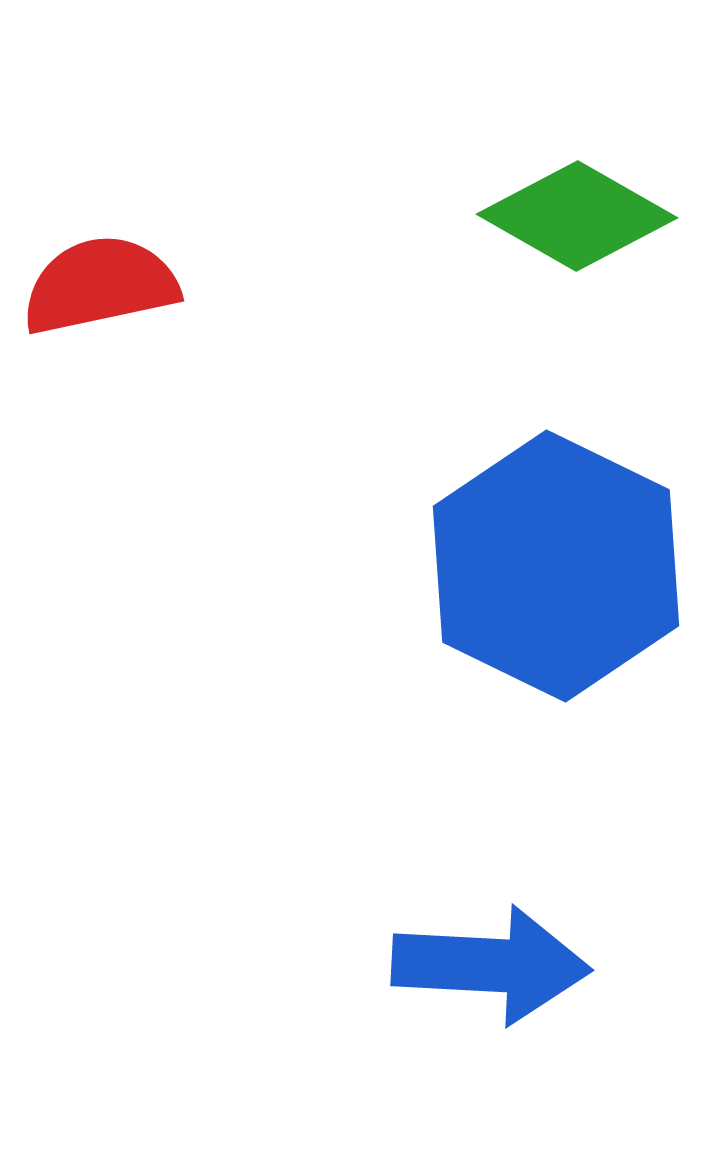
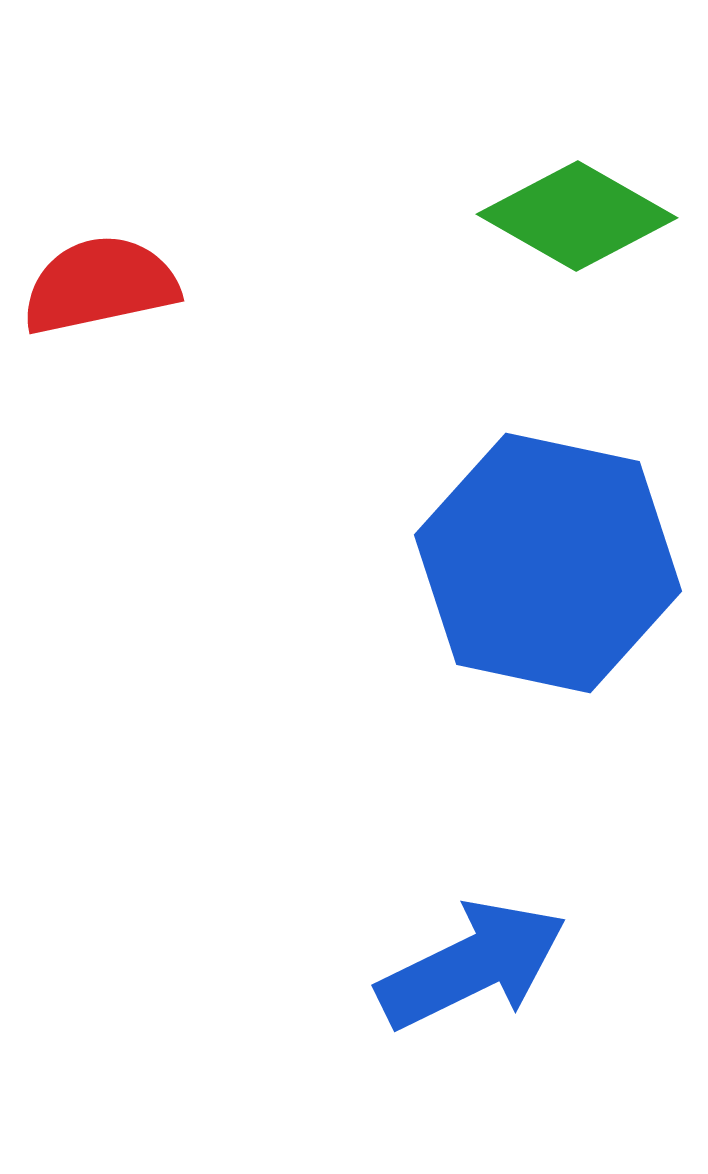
blue hexagon: moved 8 px left, 3 px up; rotated 14 degrees counterclockwise
blue arrow: moved 19 px left; rotated 29 degrees counterclockwise
